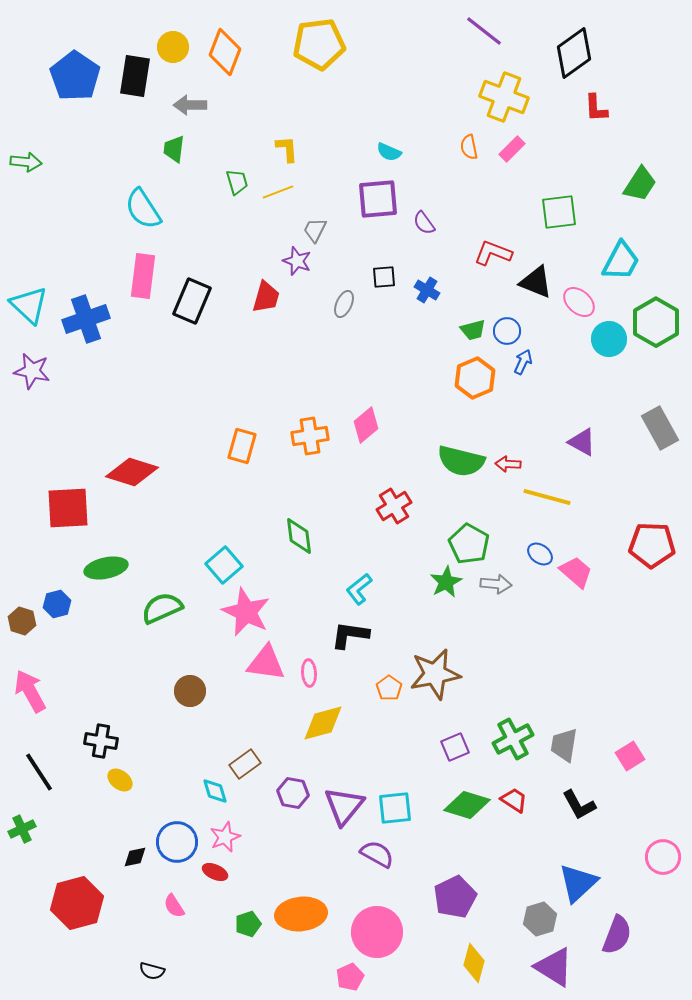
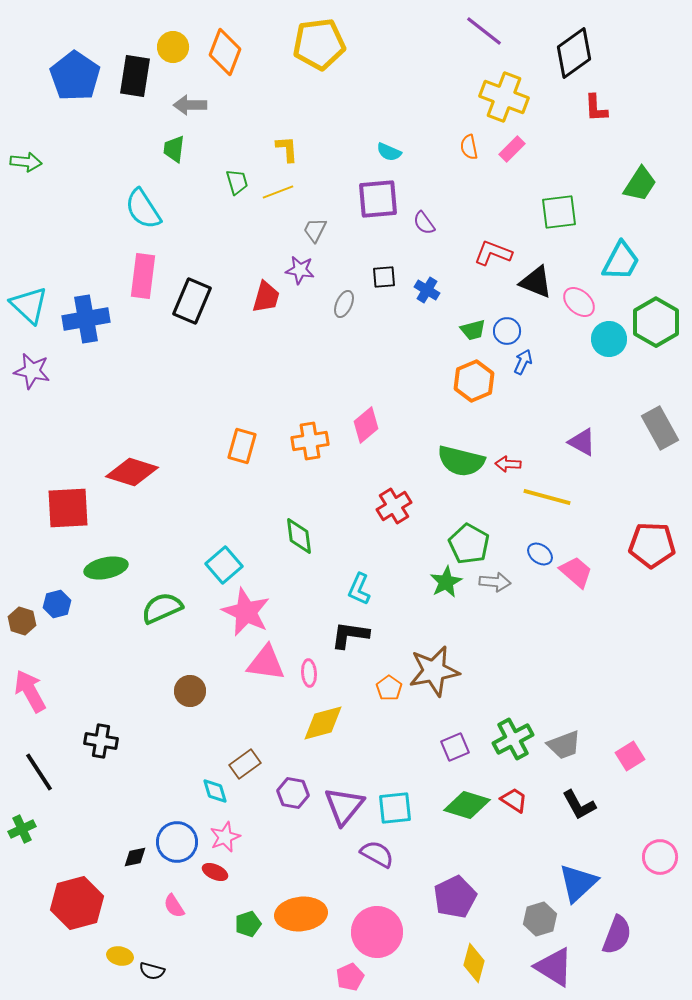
purple star at (297, 261): moved 3 px right, 9 px down; rotated 12 degrees counterclockwise
blue cross at (86, 319): rotated 9 degrees clockwise
orange hexagon at (475, 378): moved 1 px left, 3 px down
orange cross at (310, 436): moved 5 px down
gray arrow at (496, 584): moved 1 px left, 2 px up
cyan L-shape at (359, 589): rotated 28 degrees counterclockwise
brown star at (435, 674): moved 1 px left, 3 px up
gray trapezoid at (564, 745): rotated 120 degrees counterclockwise
yellow ellipse at (120, 780): moved 176 px down; rotated 25 degrees counterclockwise
pink circle at (663, 857): moved 3 px left
